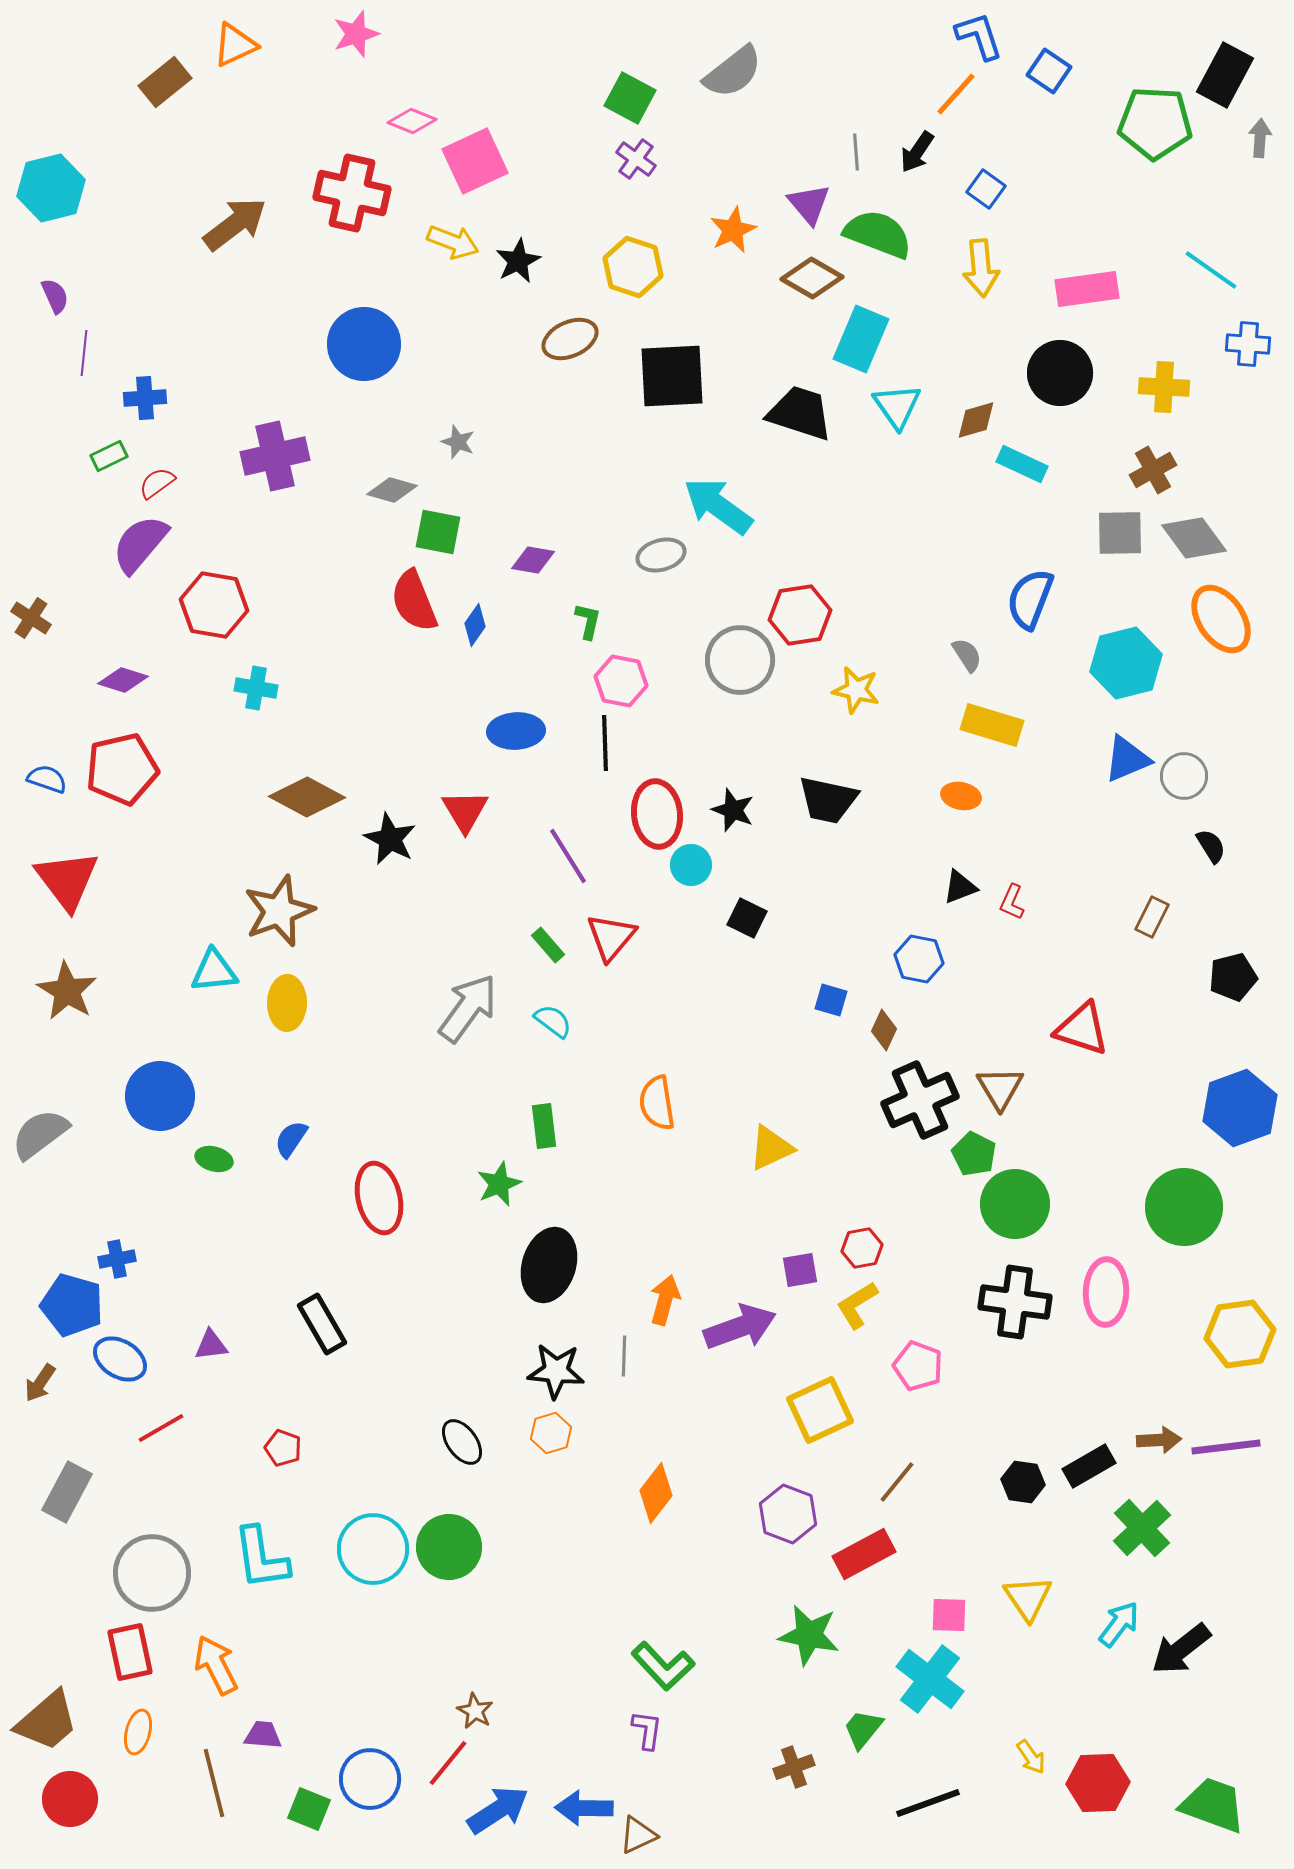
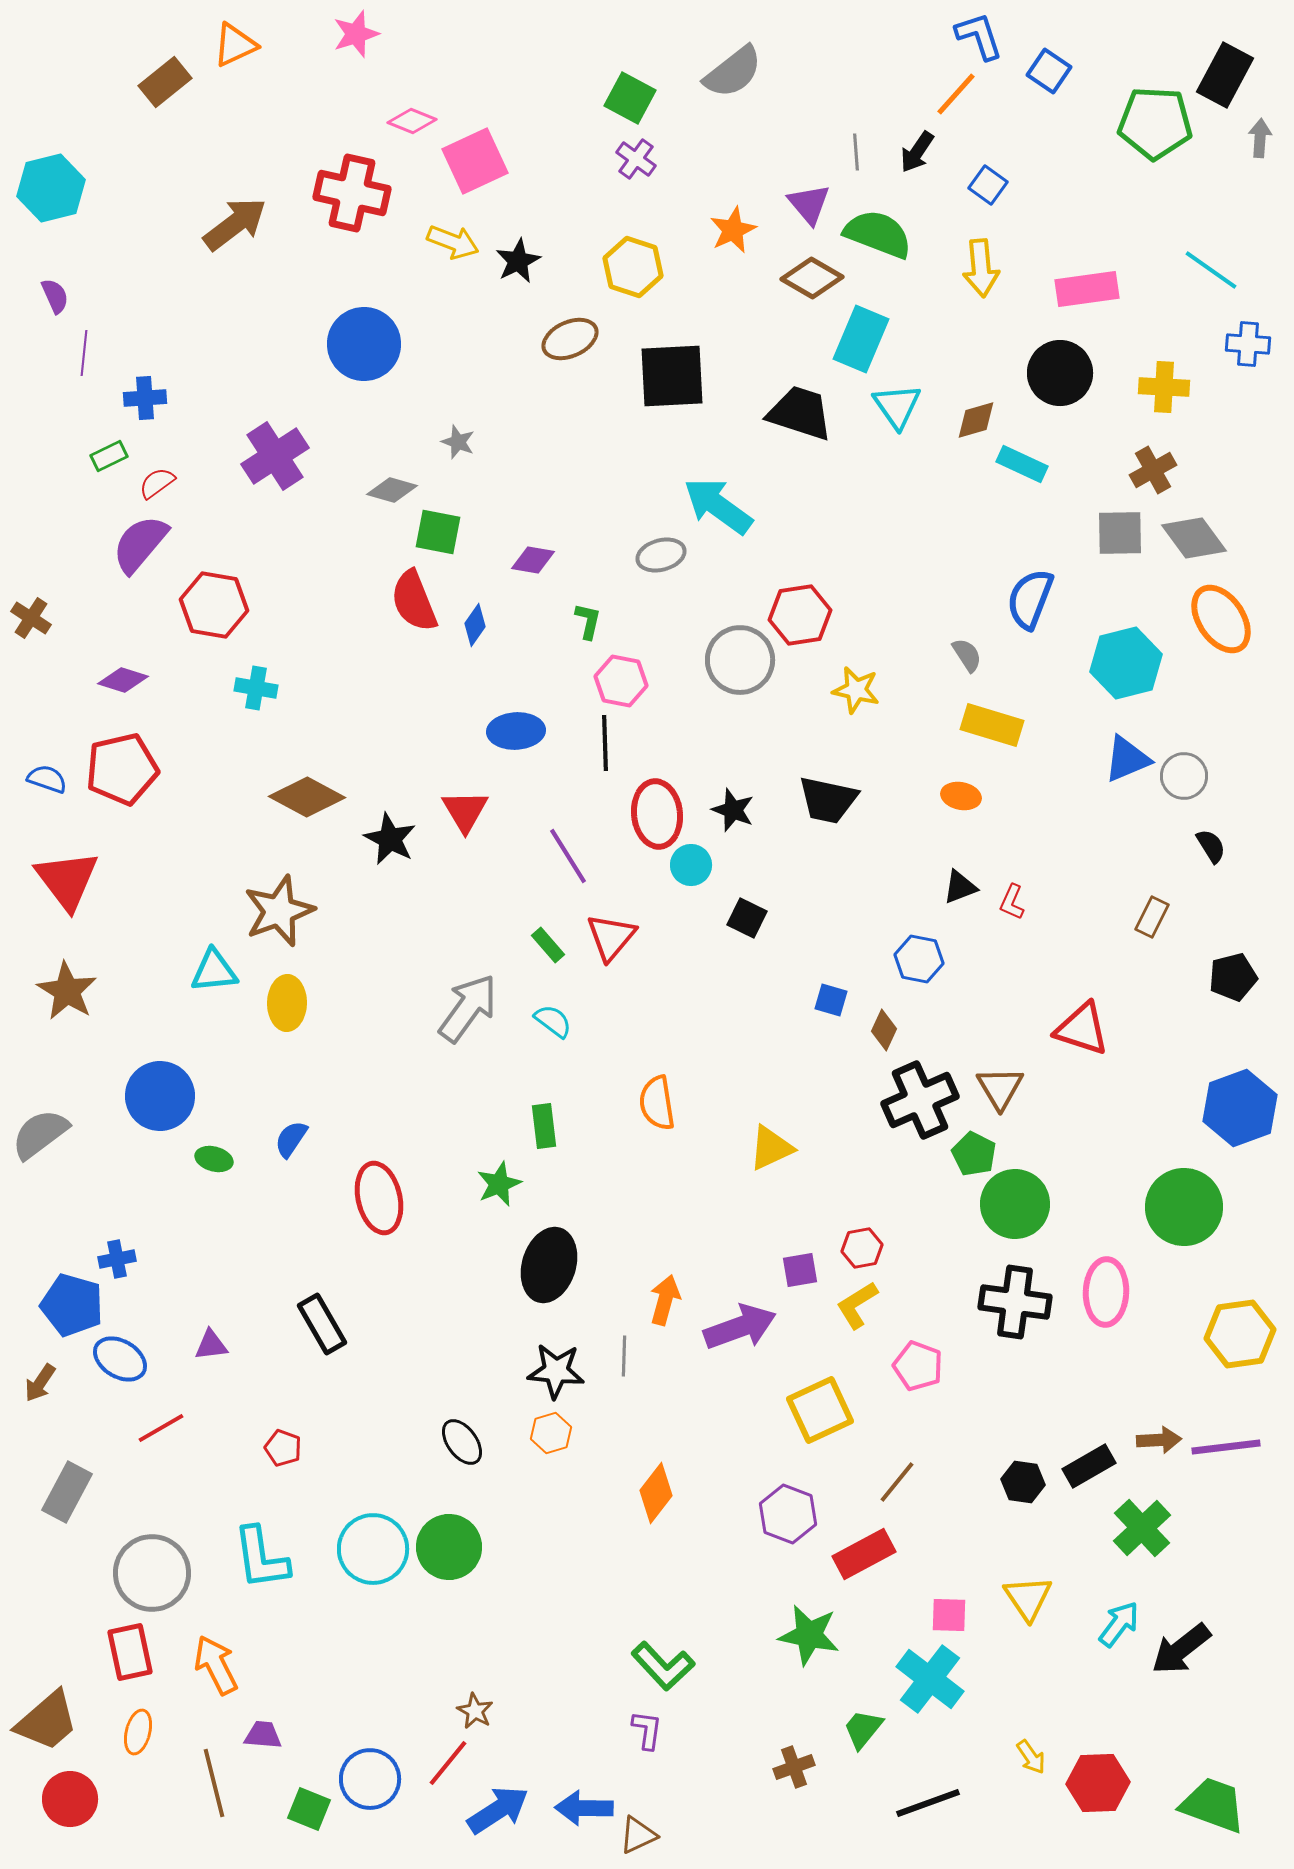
blue square at (986, 189): moved 2 px right, 4 px up
purple cross at (275, 456): rotated 20 degrees counterclockwise
